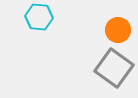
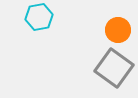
cyan hexagon: rotated 16 degrees counterclockwise
